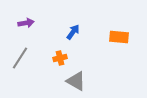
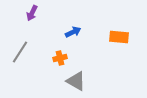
purple arrow: moved 6 px right, 10 px up; rotated 126 degrees clockwise
blue arrow: rotated 28 degrees clockwise
gray line: moved 6 px up
